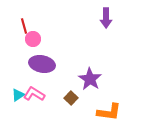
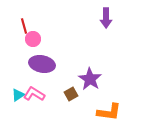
brown square: moved 4 px up; rotated 16 degrees clockwise
